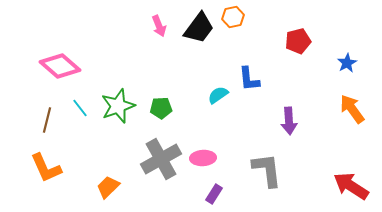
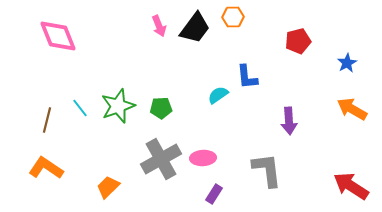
orange hexagon: rotated 10 degrees clockwise
black trapezoid: moved 4 px left
pink diamond: moved 2 px left, 30 px up; rotated 27 degrees clockwise
blue L-shape: moved 2 px left, 2 px up
orange arrow: rotated 24 degrees counterclockwise
orange L-shape: rotated 148 degrees clockwise
